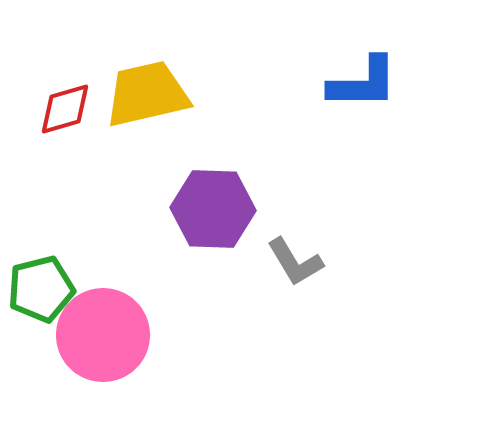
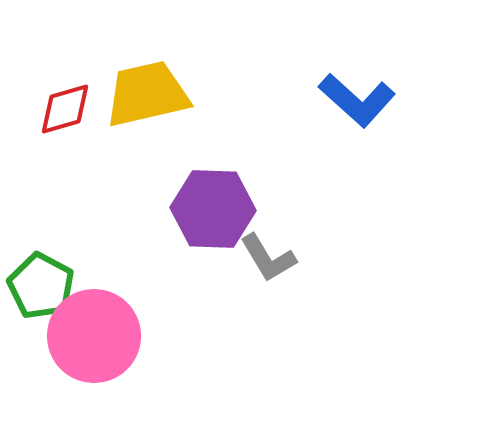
blue L-shape: moved 6 px left, 17 px down; rotated 42 degrees clockwise
gray L-shape: moved 27 px left, 4 px up
green pentagon: moved 3 px up; rotated 30 degrees counterclockwise
pink circle: moved 9 px left, 1 px down
